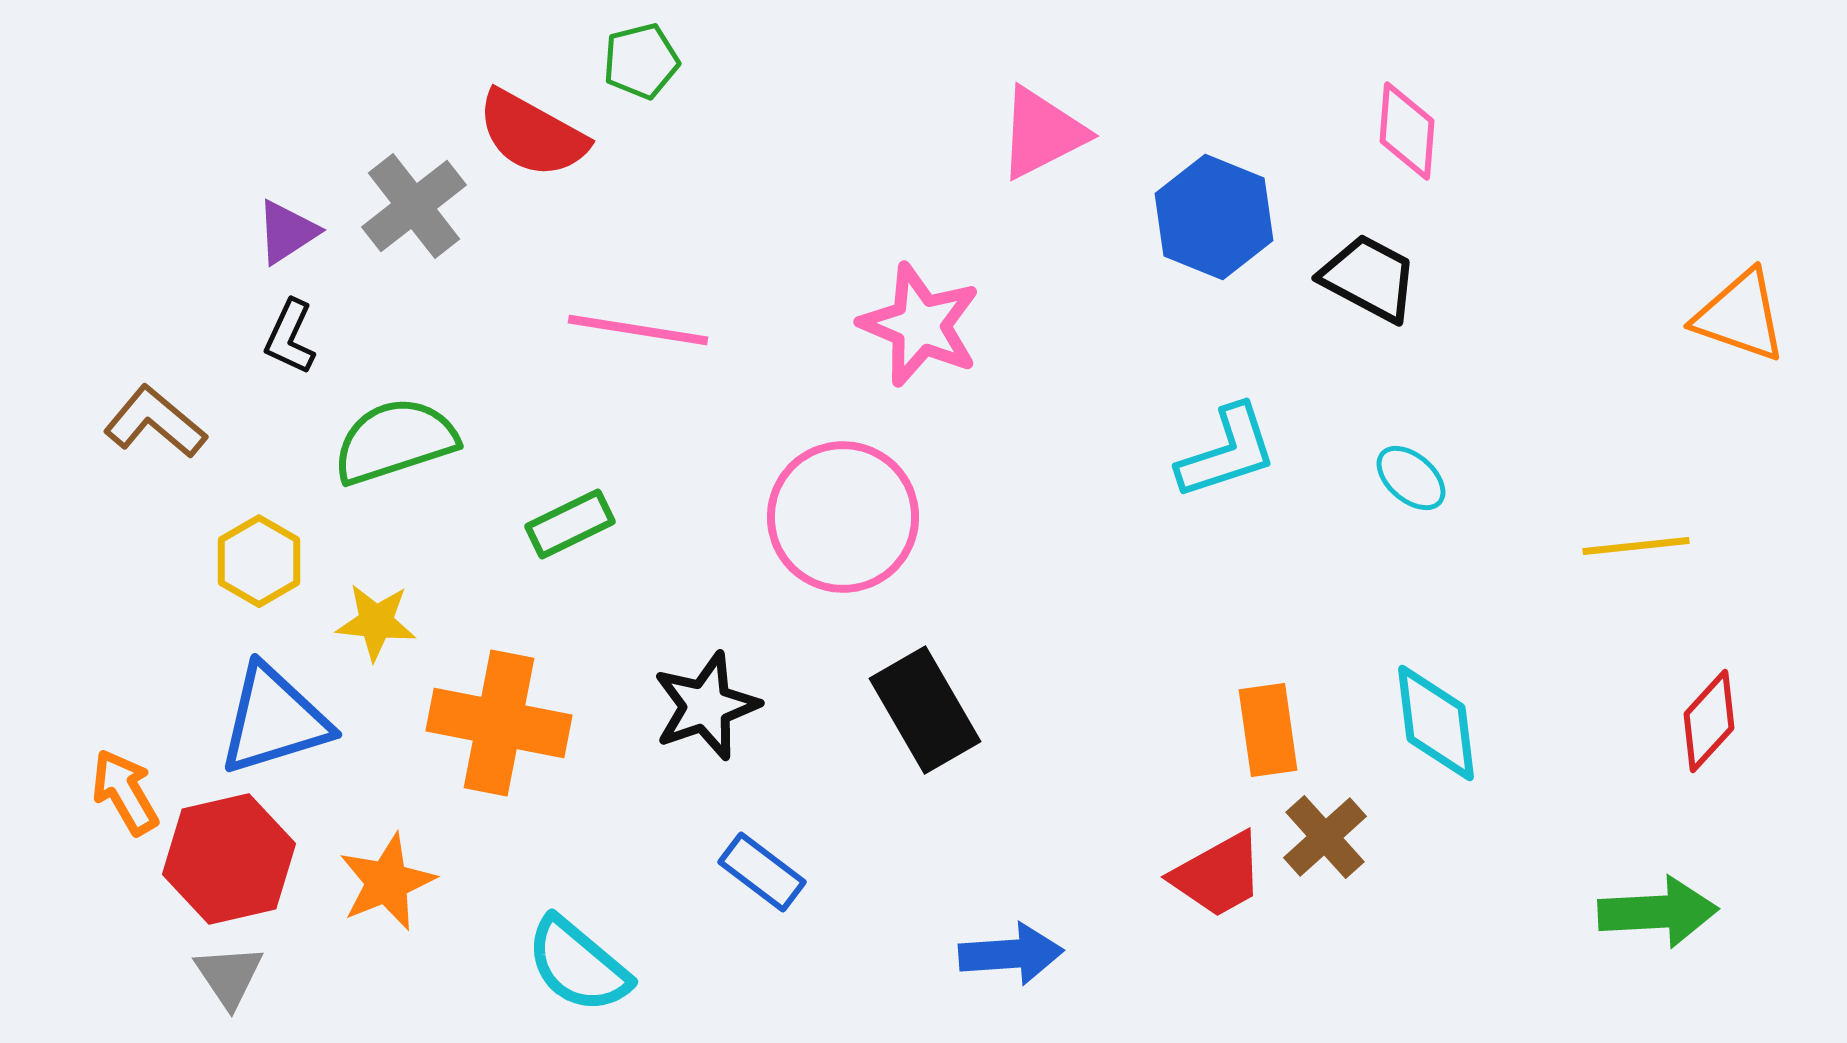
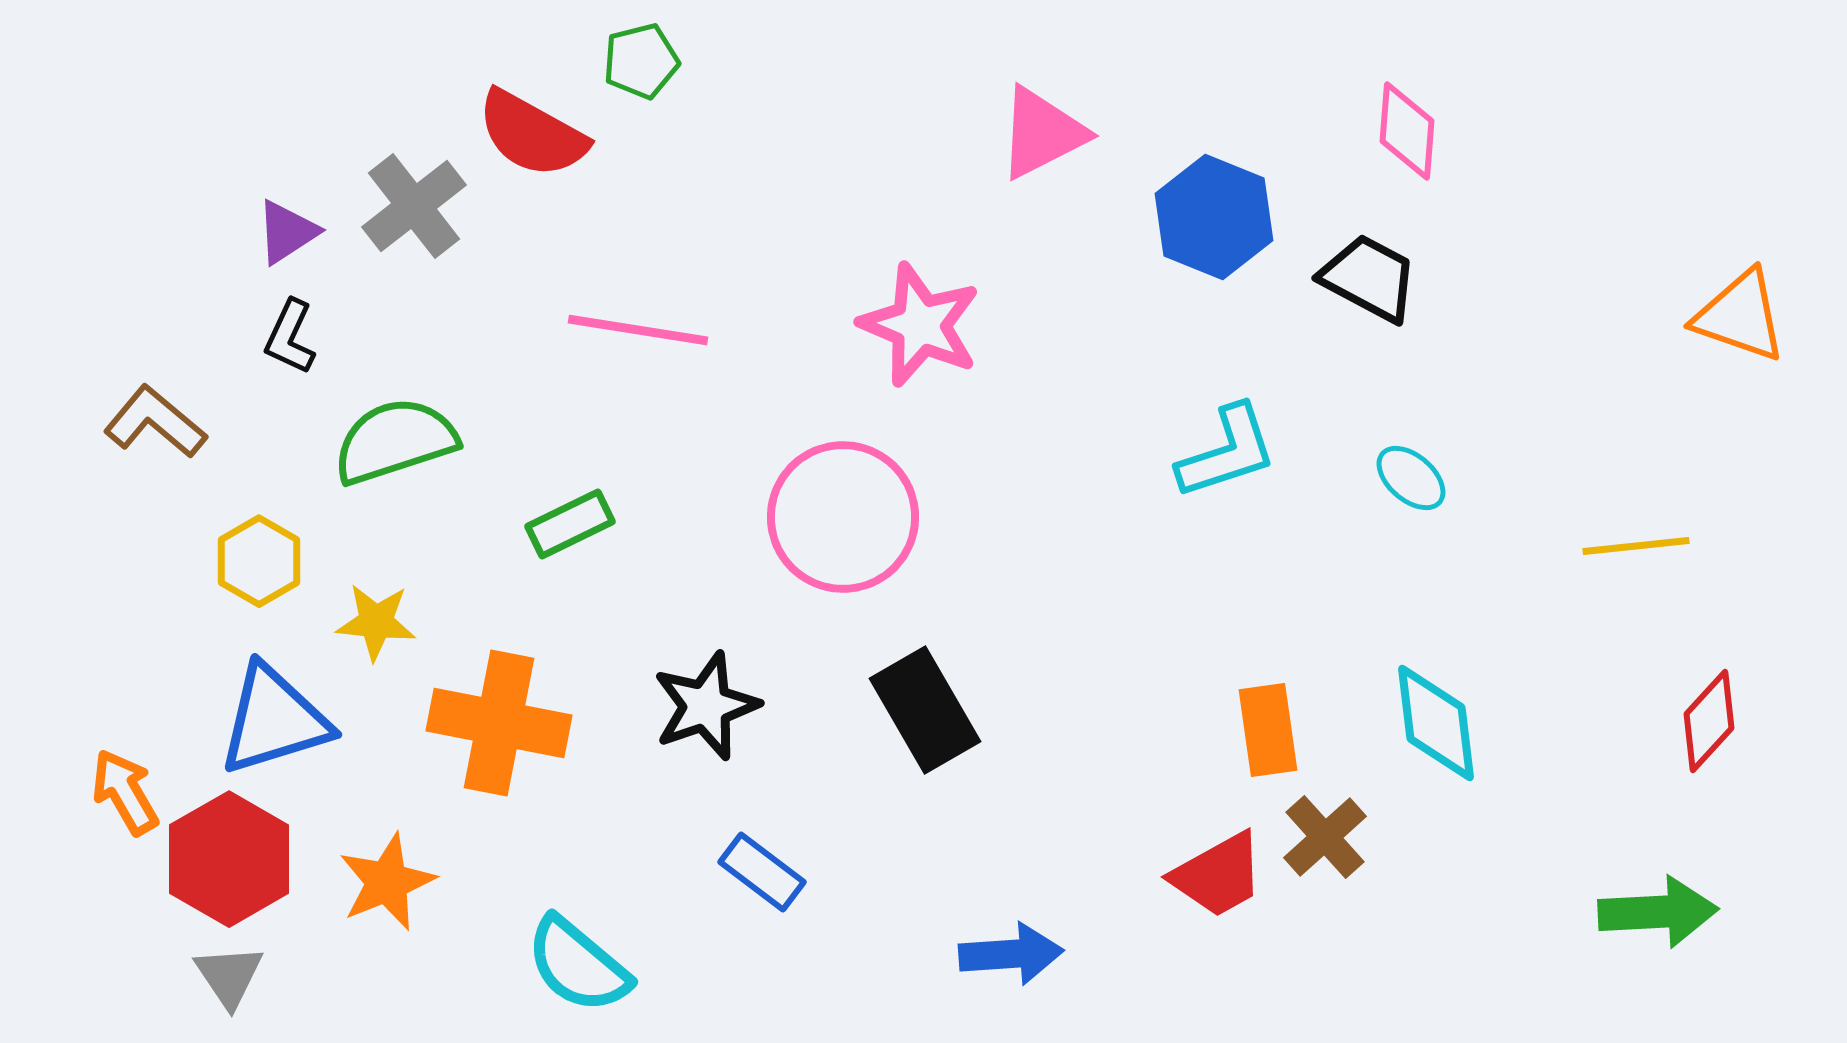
red hexagon: rotated 17 degrees counterclockwise
